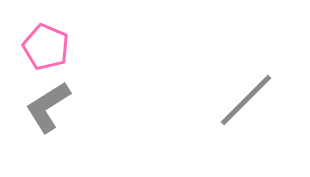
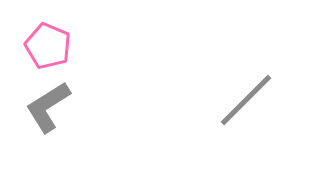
pink pentagon: moved 2 px right, 1 px up
